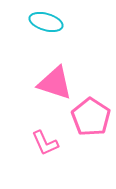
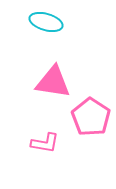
pink triangle: moved 2 px left, 1 px up; rotated 9 degrees counterclockwise
pink L-shape: rotated 56 degrees counterclockwise
